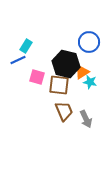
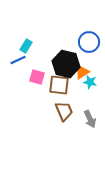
gray arrow: moved 4 px right
